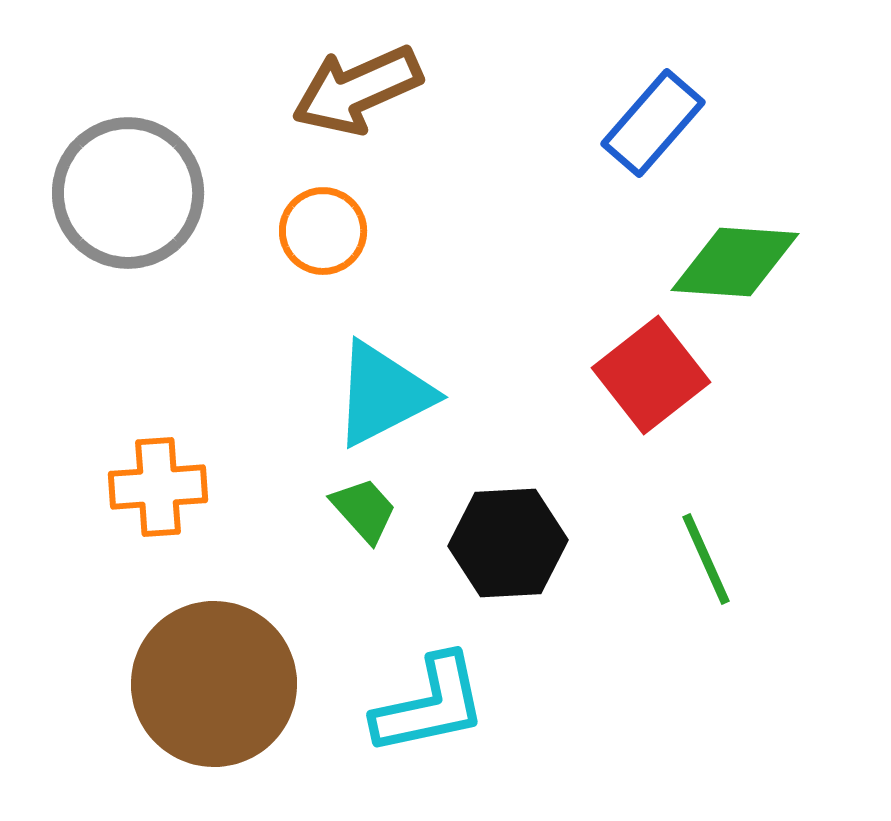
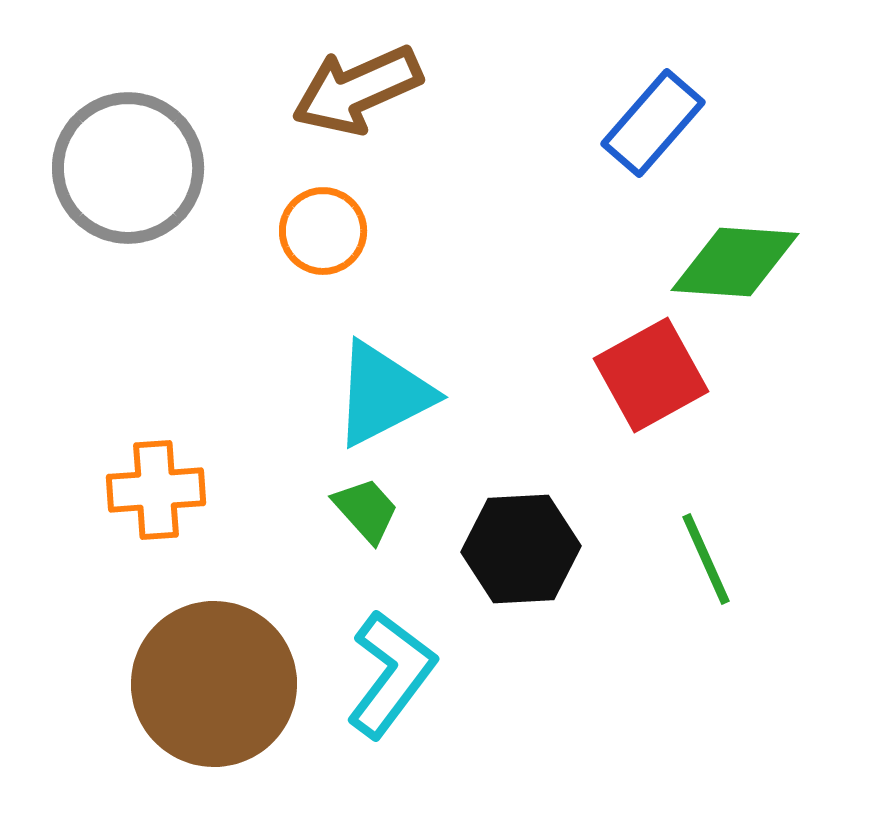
gray circle: moved 25 px up
red square: rotated 9 degrees clockwise
orange cross: moved 2 px left, 3 px down
green trapezoid: moved 2 px right
black hexagon: moved 13 px right, 6 px down
cyan L-shape: moved 39 px left, 31 px up; rotated 41 degrees counterclockwise
